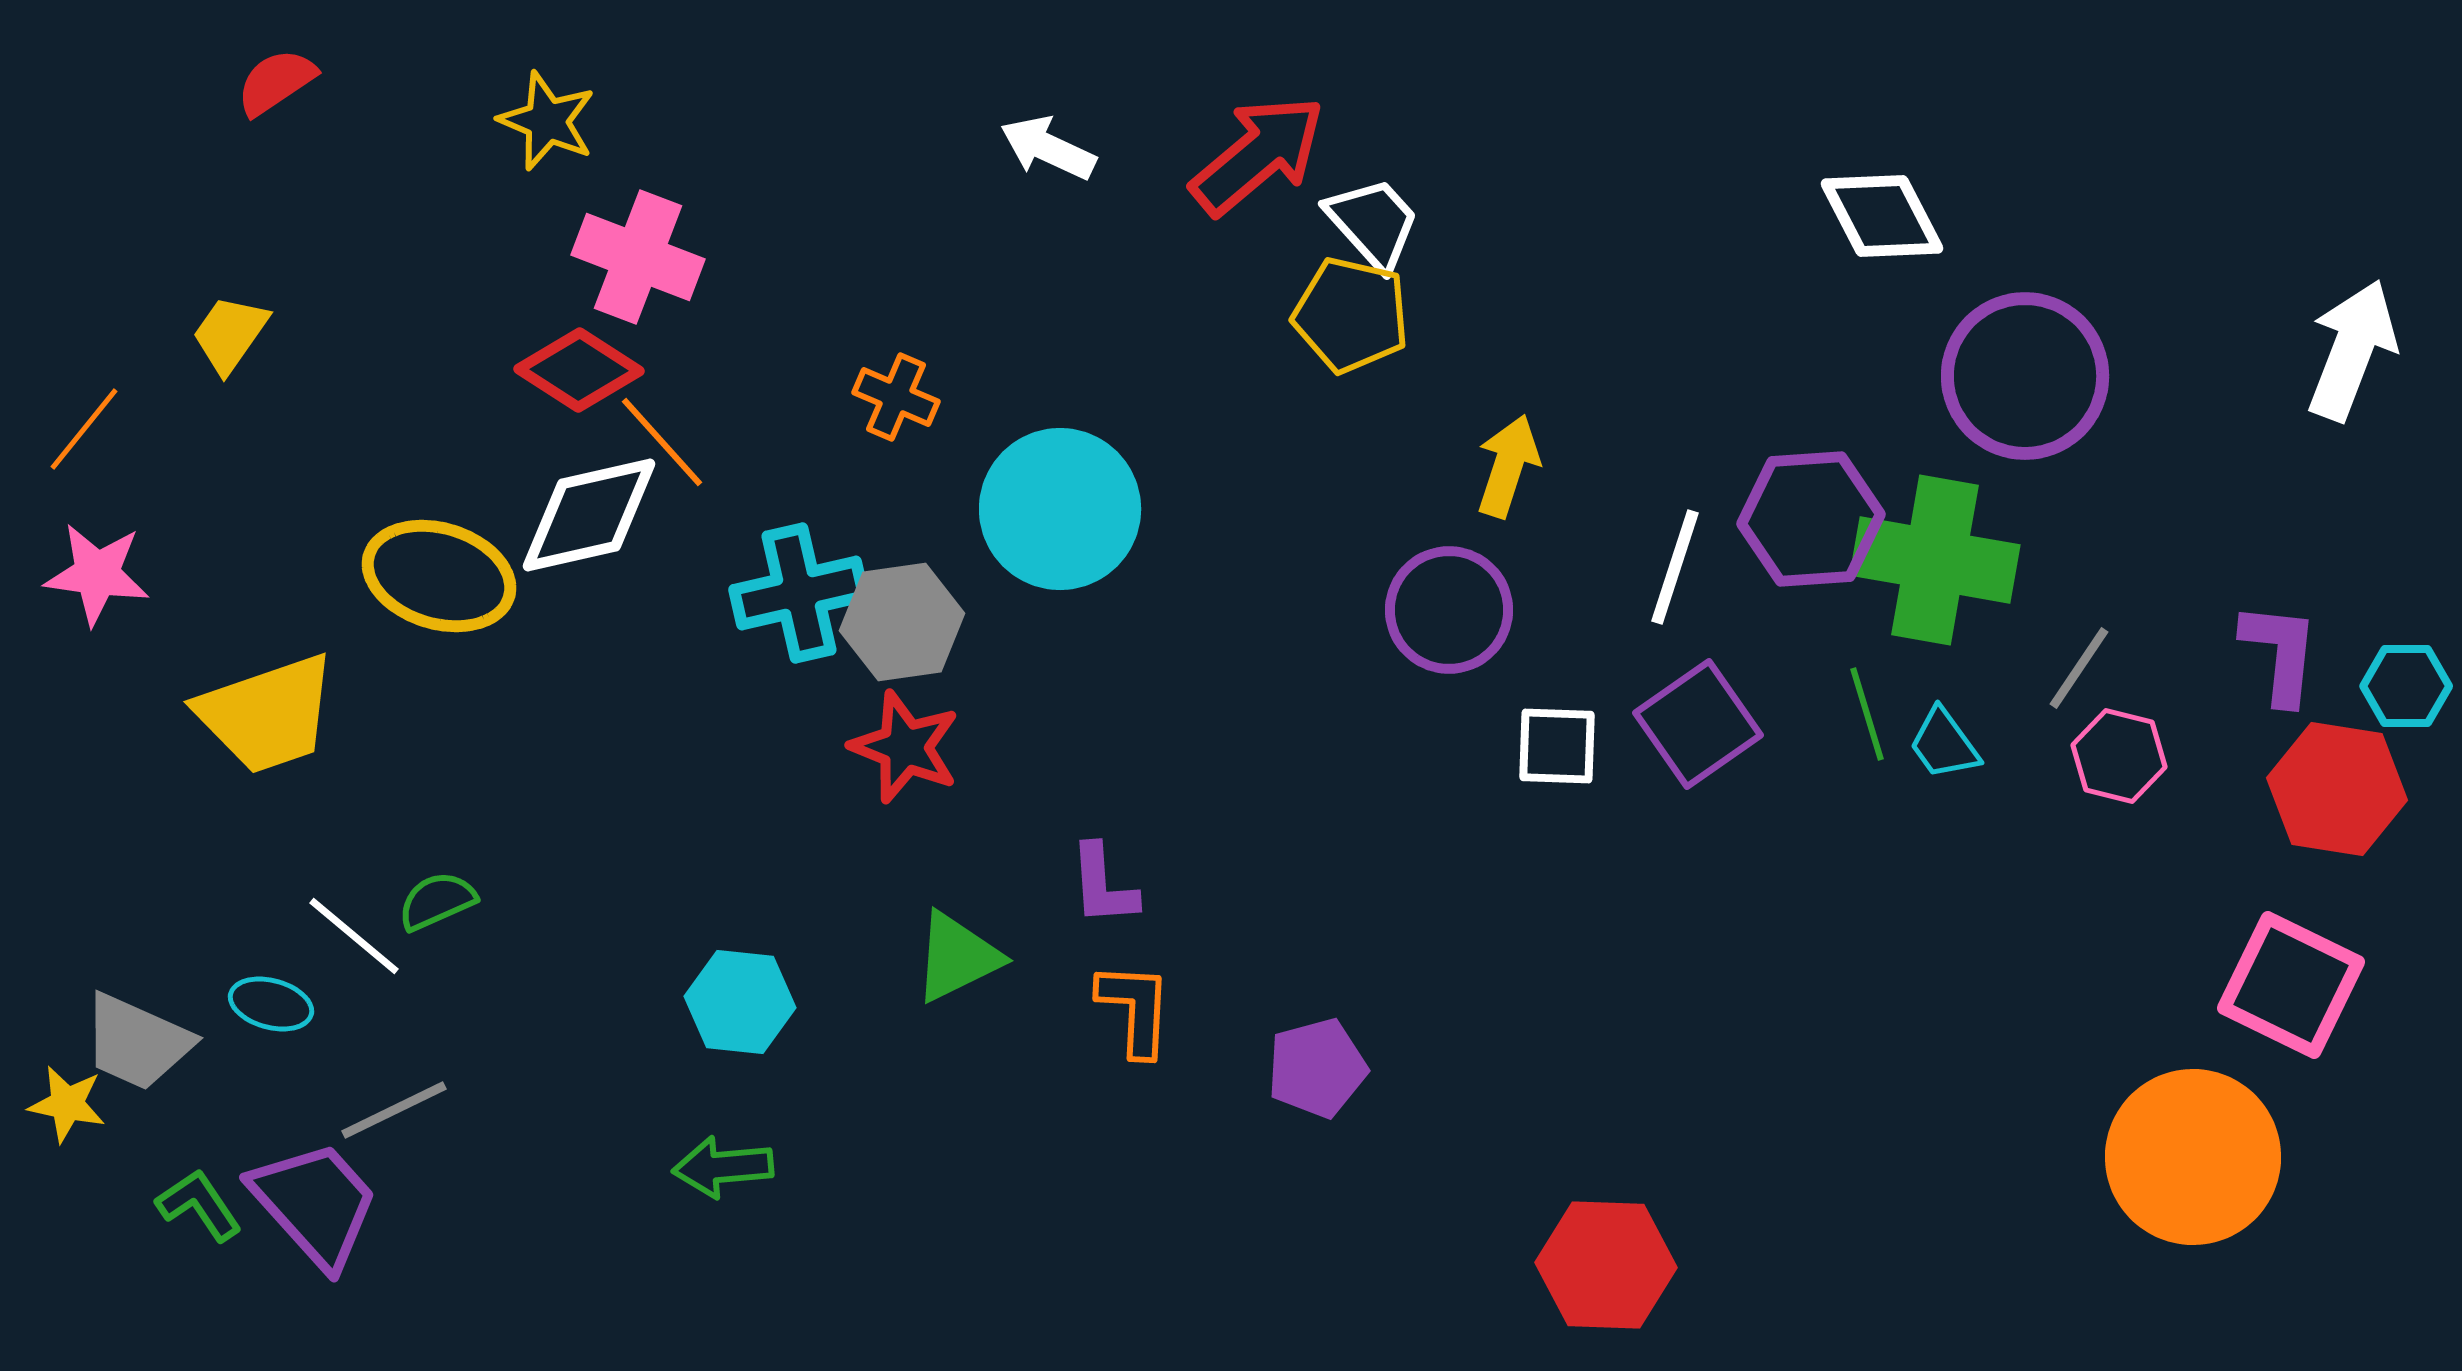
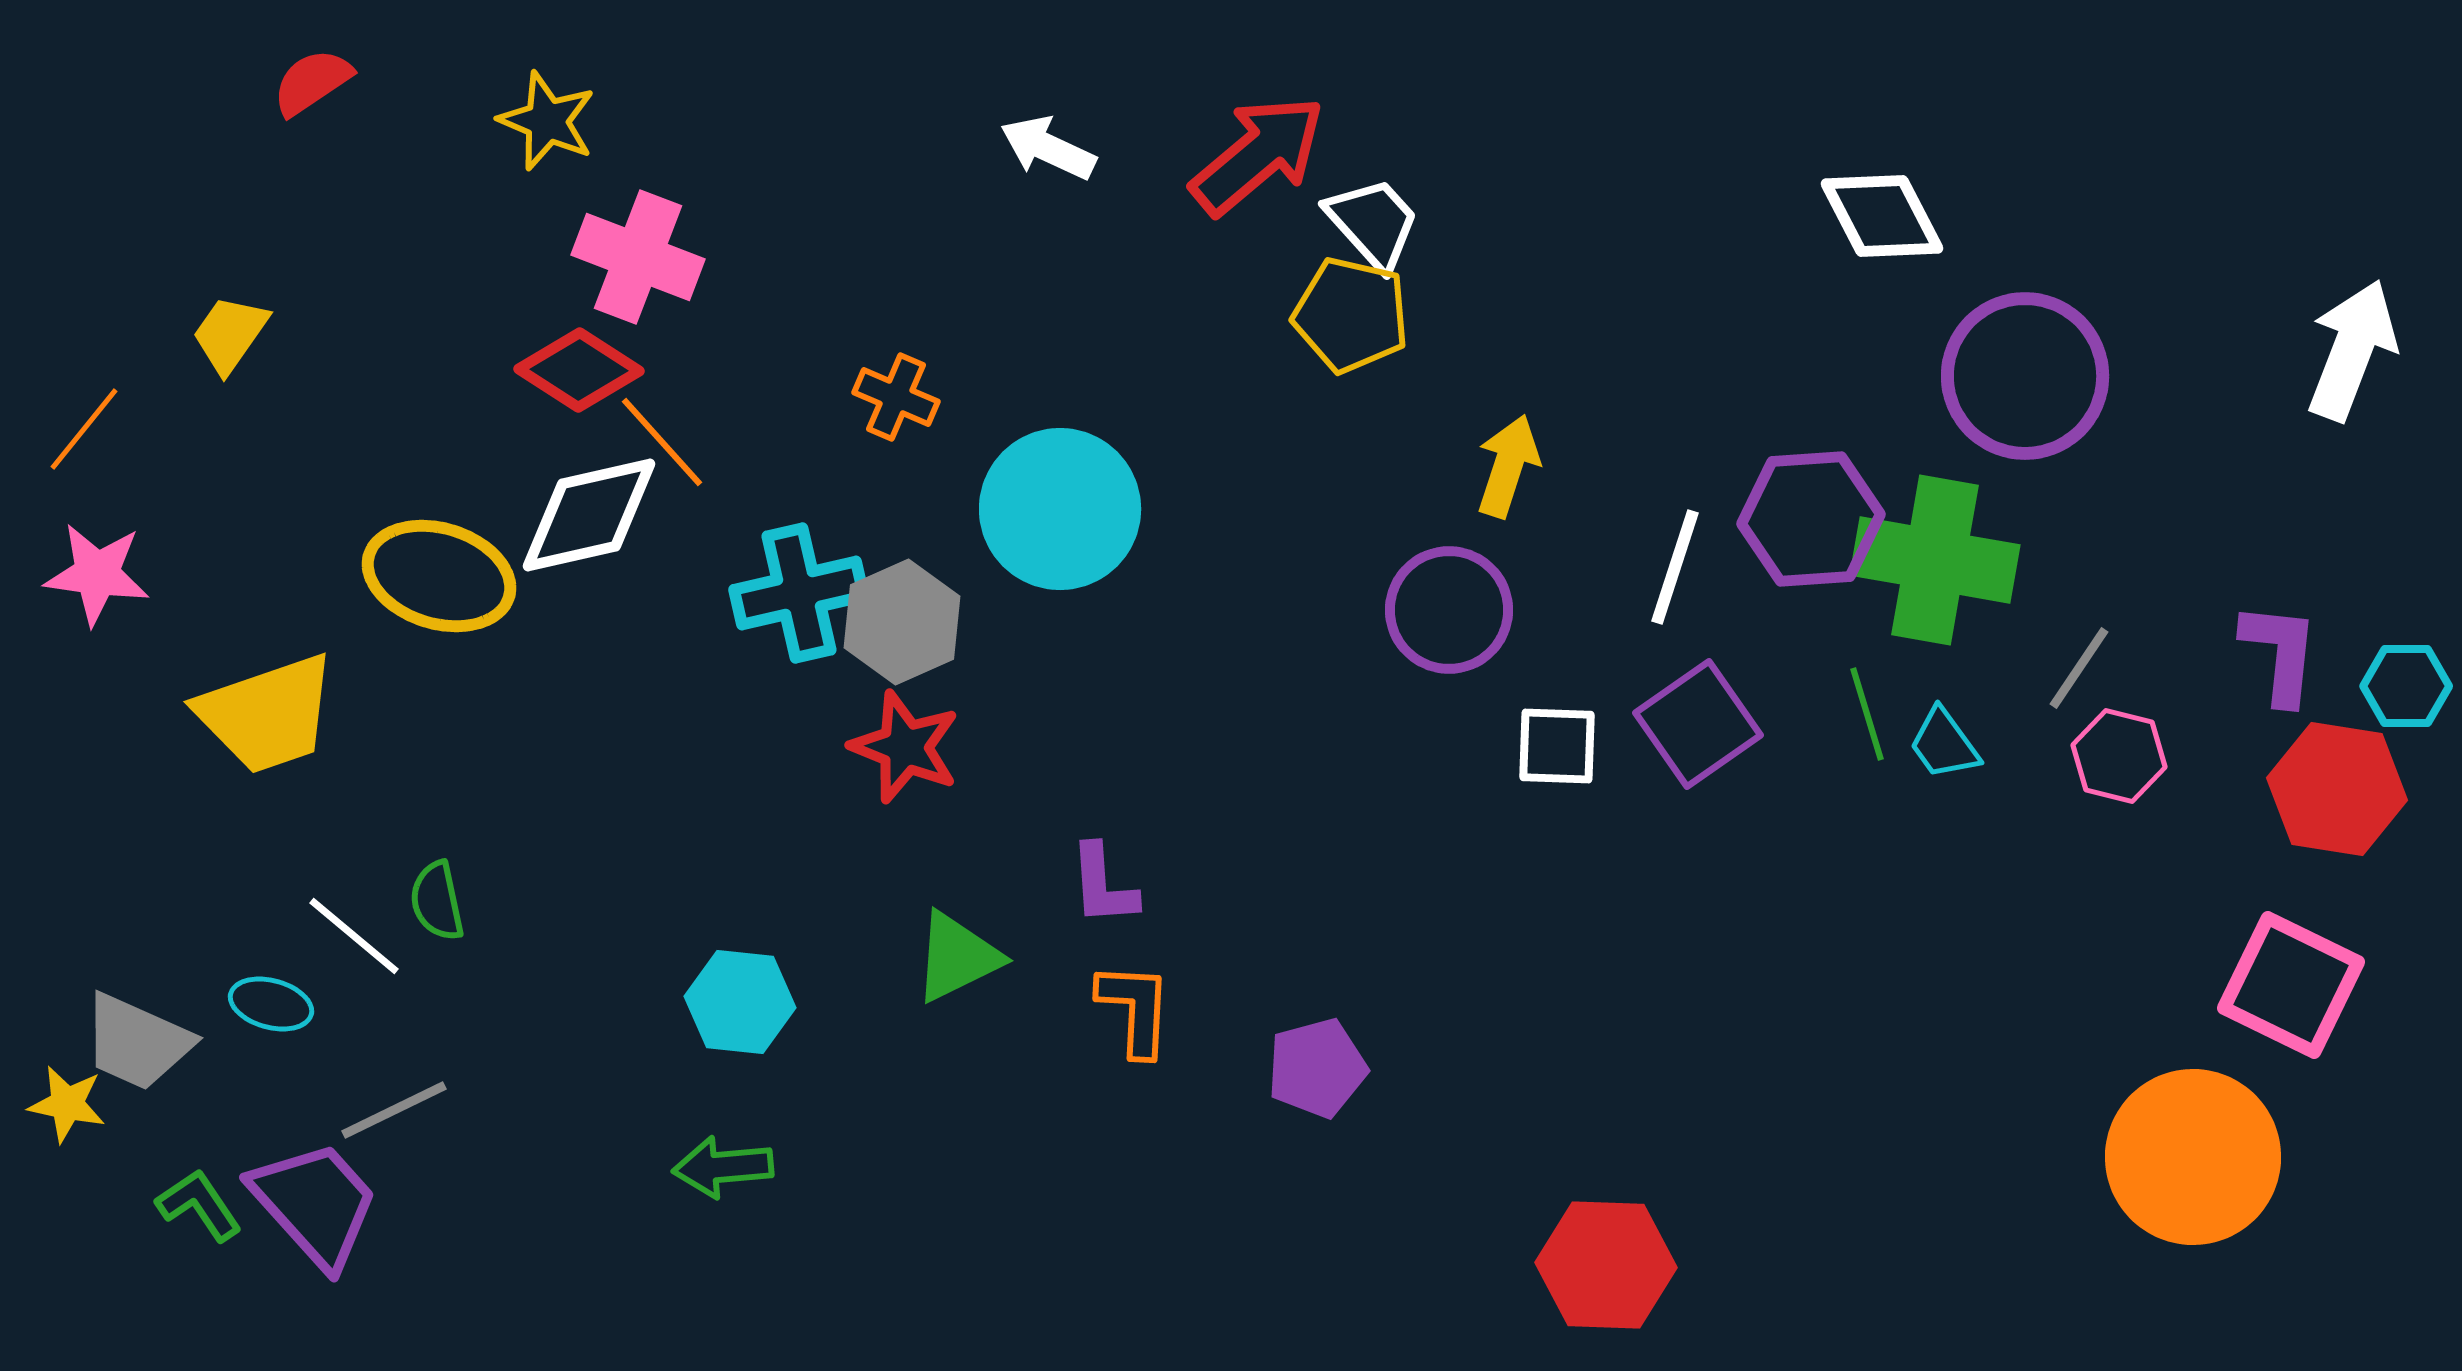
red semicircle at (276, 82): moved 36 px right
gray hexagon at (902, 622): rotated 16 degrees counterclockwise
green semicircle at (437, 901): rotated 78 degrees counterclockwise
